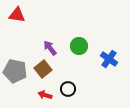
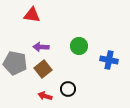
red triangle: moved 15 px right
purple arrow: moved 9 px left, 1 px up; rotated 49 degrees counterclockwise
blue cross: moved 1 px down; rotated 24 degrees counterclockwise
gray pentagon: moved 8 px up
red arrow: moved 1 px down
